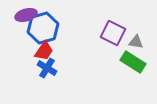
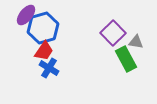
purple ellipse: rotated 35 degrees counterclockwise
purple square: rotated 20 degrees clockwise
green rectangle: moved 7 px left, 3 px up; rotated 30 degrees clockwise
blue cross: moved 2 px right
